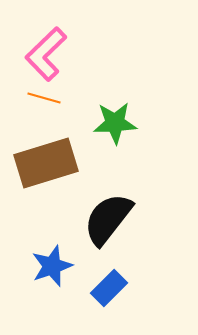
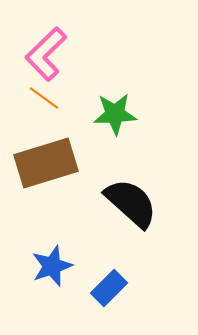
orange line: rotated 20 degrees clockwise
green star: moved 9 px up
black semicircle: moved 23 px right, 16 px up; rotated 94 degrees clockwise
